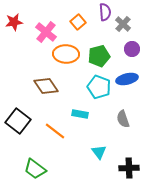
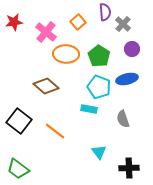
green pentagon: rotated 25 degrees counterclockwise
brown diamond: rotated 15 degrees counterclockwise
cyan rectangle: moved 9 px right, 5 px up
black square: moved 1 px right
green trapezoid: moved 17 px left
